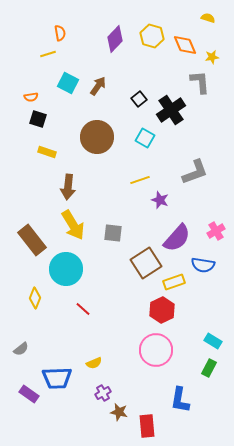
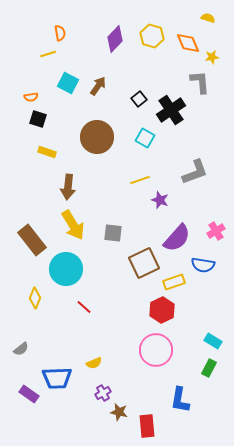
orange diamond at (185, 45): moved 3 px right, 2 px up
brown square at (146, 263): moved 2 px left; rotated 8 degrees clockwise
red line at (83, 309): moved 1 px right, 2 px up
